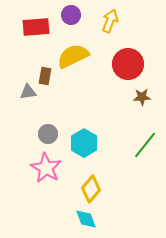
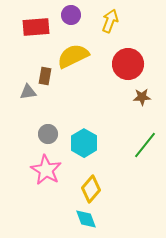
pink star: moved 2 px down
